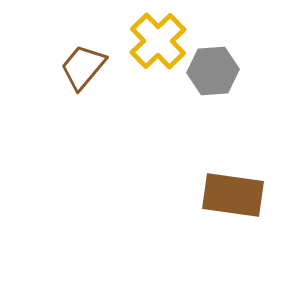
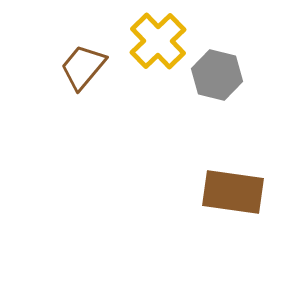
gray hexagon: moved 4 px right, 4 px down; rotated 18 degrees clockwise
brown rectangle: moved 3 px up
